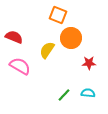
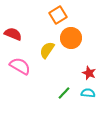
orange square: rotated 36 degrees clockwise
red semicircle: moved 1 px left, 3 px up
red star: moved 10 px down; rotated 24 degrees clockwise
green line: moved 2 px up
